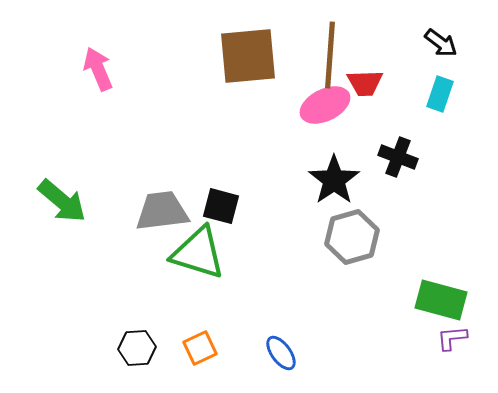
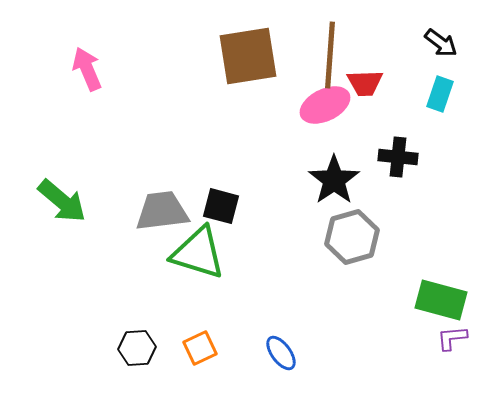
brown square: rotated 4 degrees counterclockwise
pink arrow: moved 11 px left
black cross: rotated 15 degrees counterclockwise
